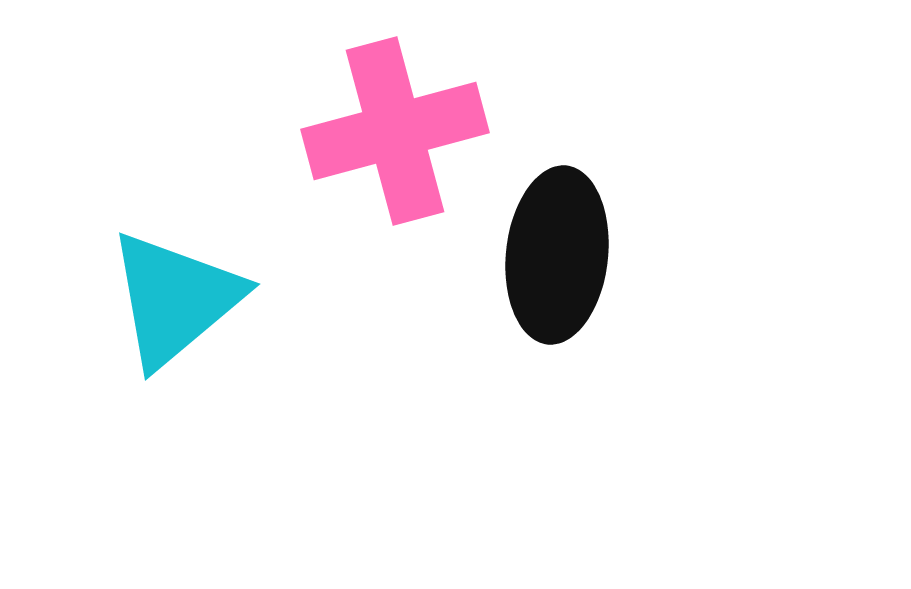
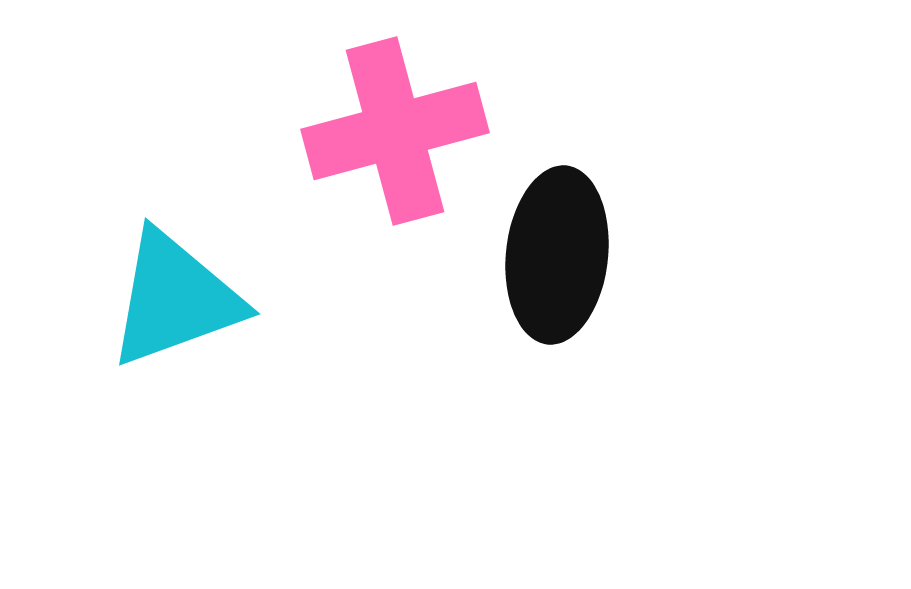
cyan triangle: rotated 20 degrees clockwise
